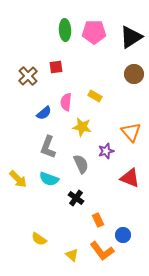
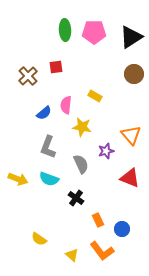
pink semicircle: moved 3 px down
orange triangle: moved 3 px down
yellow arrow: rotated 24 degrees counterclockwise
blue circle: moved 1 px left, 6 px up
